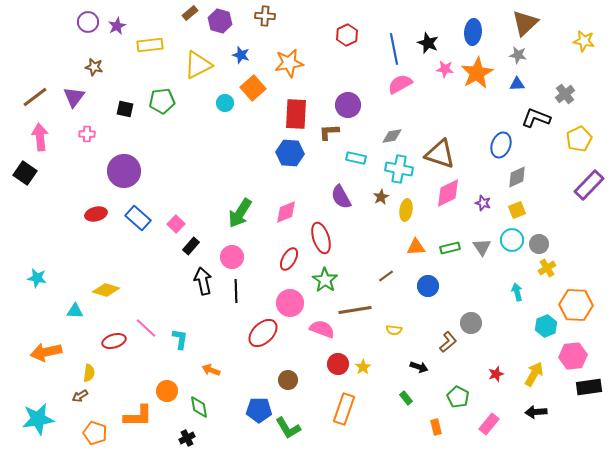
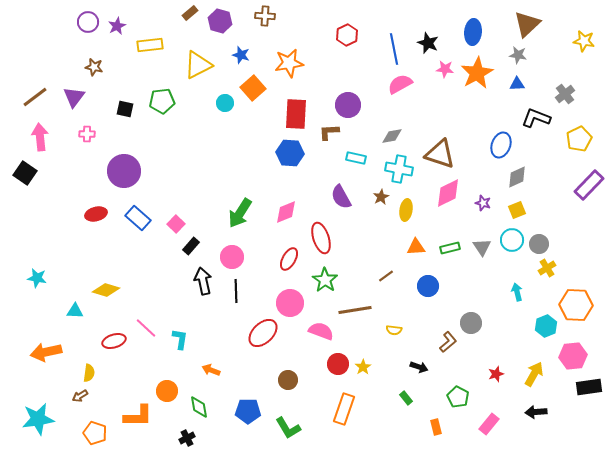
brown triangle at (525, 23): moved 2 px right, 1 px down
pink semicircle at (322, 329): moved 1 px left, 2 px down
blue pentagon at (259, 410): moved 11 px left, 1 px down
